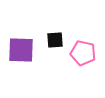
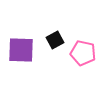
black square: rotated 24 degrees counterclockwise
